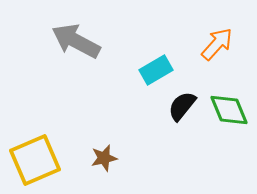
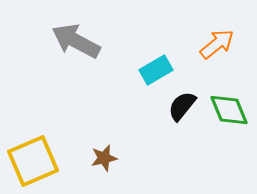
orange arrow: rotated 9 degrees clockwise
yellow square: moved 2 px left, 1 px down
